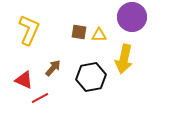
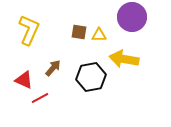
yellow arrow: rotated 88 degrees clockwise
